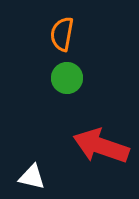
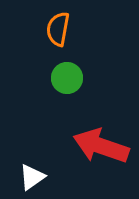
orange semicircle: moved 4 px left, 5 px up
white triangle: rotated 48 degrees counterclockwise
